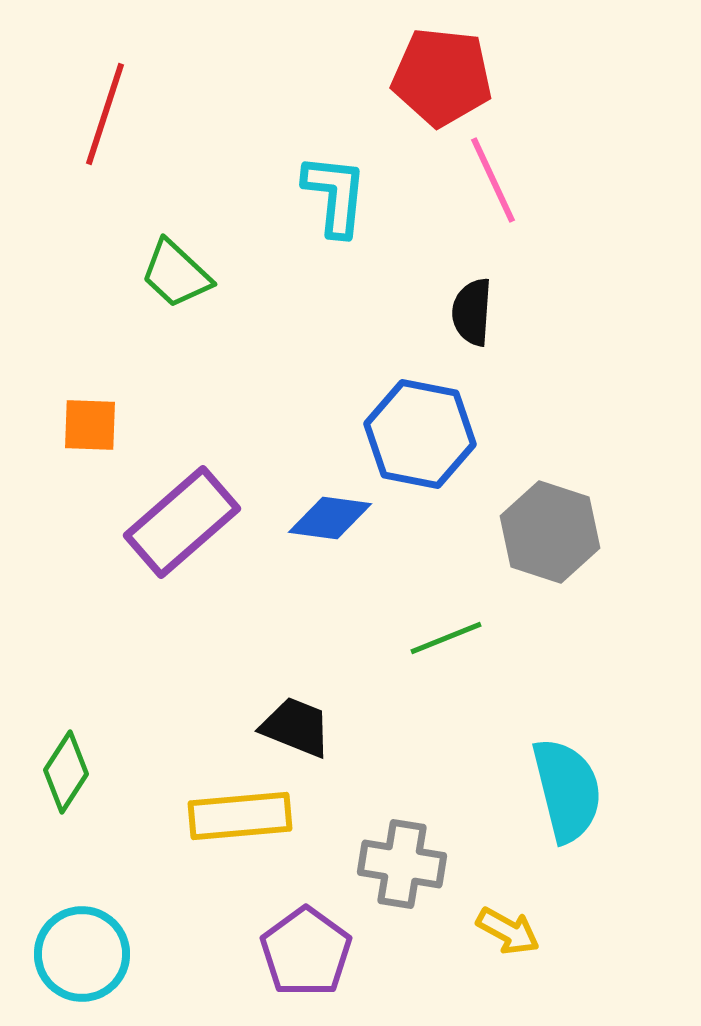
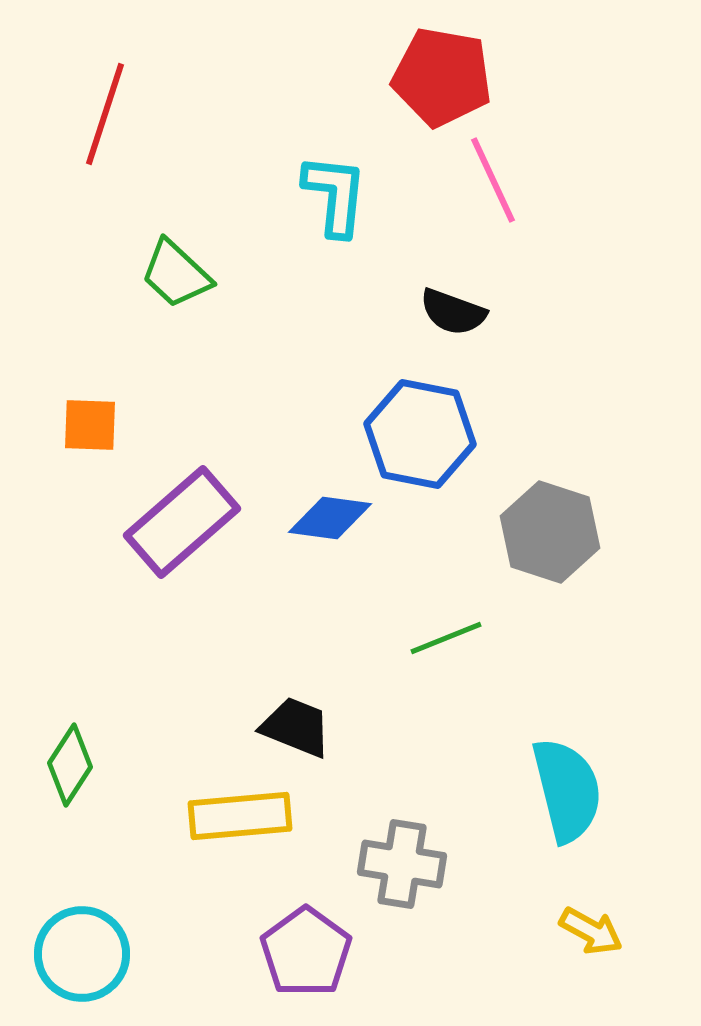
red pentagon: rotated 4 degrees clockwise
black semicircle: moved 19 px left; rotated 74 degrees counterclockwise
green diamond: moved 4 px right, 7 px up
yellow arrow: moved 83 px right
